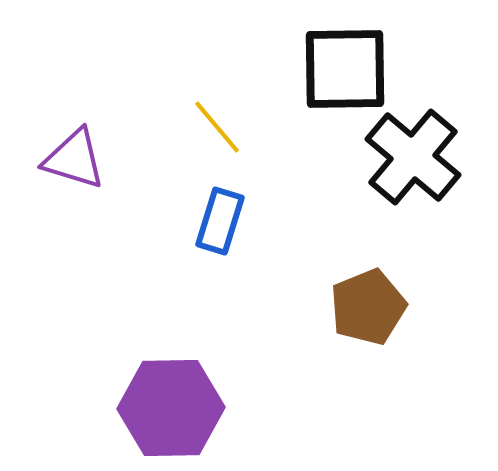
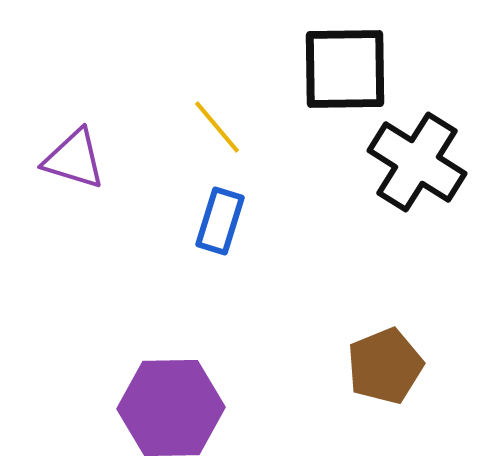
black cross: moved 4 px right, 5 px down; rotated 8 degrees counterclockwise
brown pentagon: moved 17 px right, 59 px down
